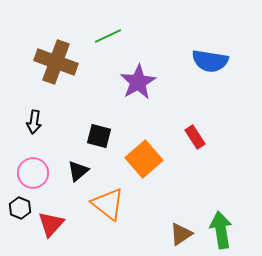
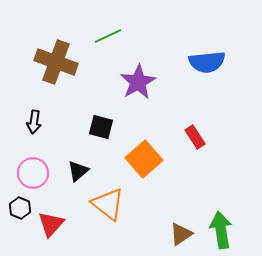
blue semicircle: moved 3 px left, 1 px down; rotated 15 degrees counterclockwise
black square: moved 2 px right, 9 px up
